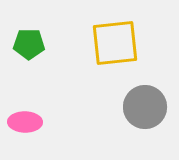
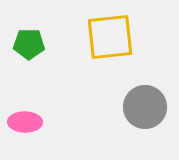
yellow square: moved 5 px left, 6 px up
